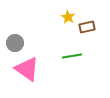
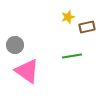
yellow star: rotated 24 degrees clockwise
gray circle: moved 2 px down
pink triangle: moved 2 px down
